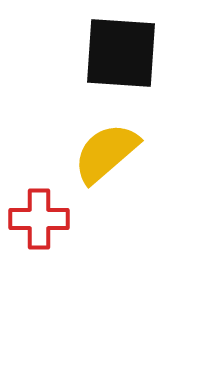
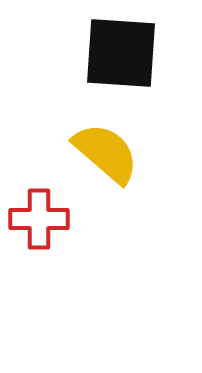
yellow semicircle: rotated 82 degrees clockwise
